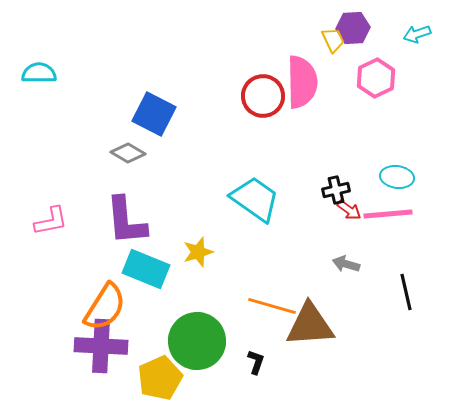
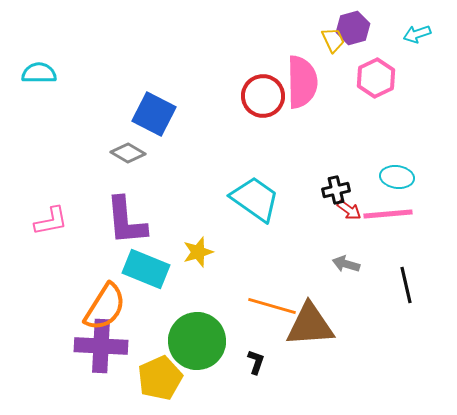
purple hexagon: rotated 12 degrees counterclockwise
black line: moved 7 px up
